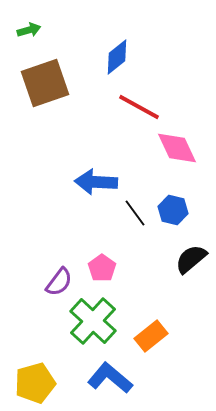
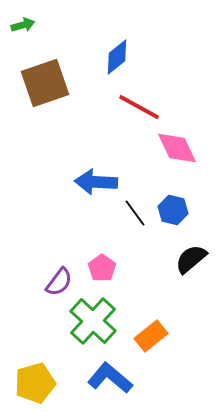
green arrow: moved 6 px left, 5 px up
